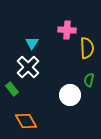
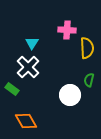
green rectangle: rotated 16 degrees counterclockwise
